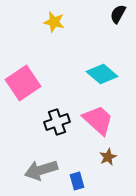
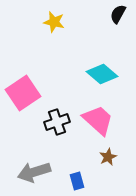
pink square: moved 10 px down
gray arrow: moved 7 px left, 2 px down
